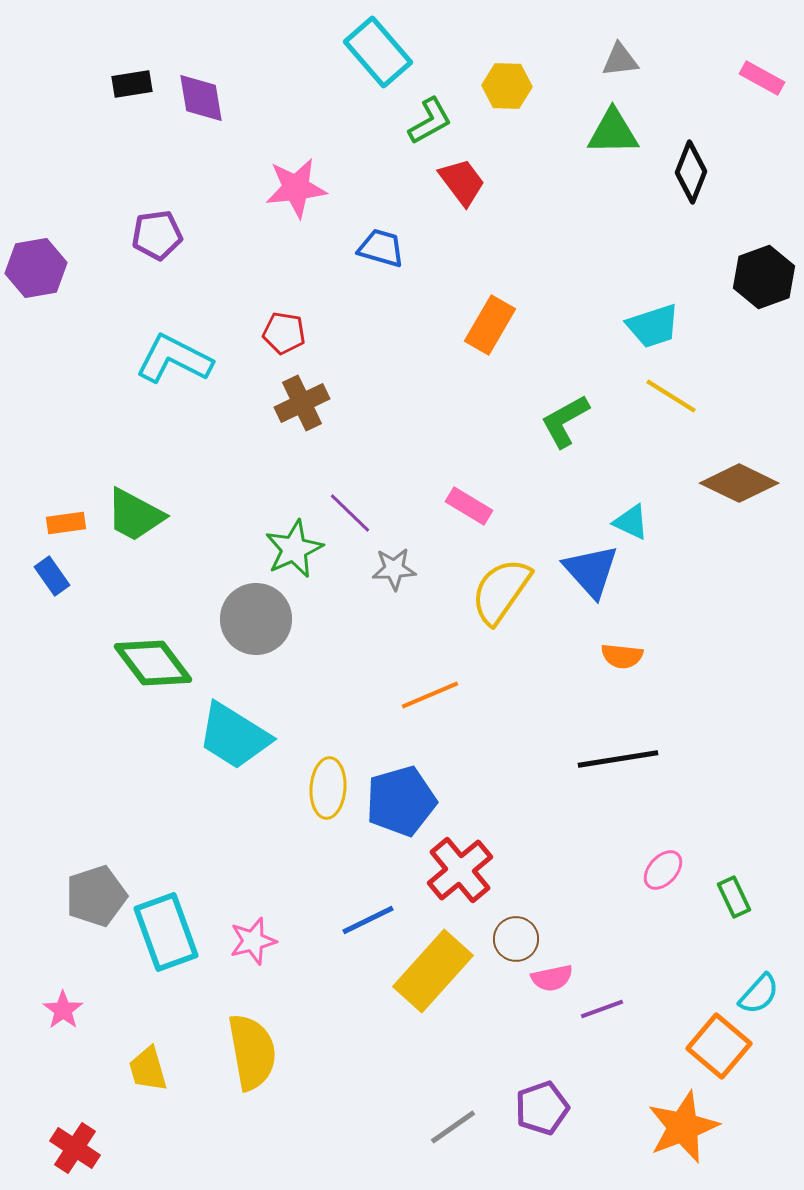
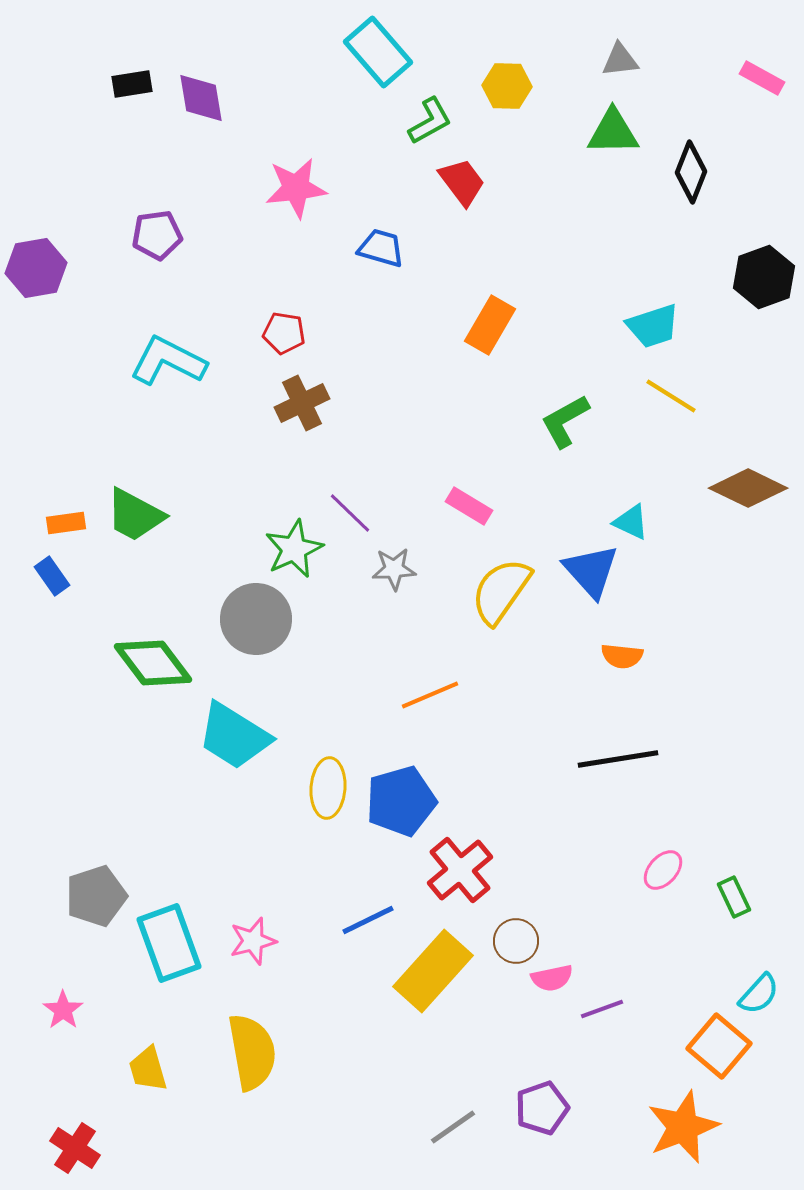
cyan L-shape at (174, 359): moved 6 px left, 2 px down
brown diamond at (739, 483): moved 9 px right, 5 px down
cyan rectangle at (166, 932): moved 3 px right, 11 px down
brown circle at (516, 939): moved 2 px down
